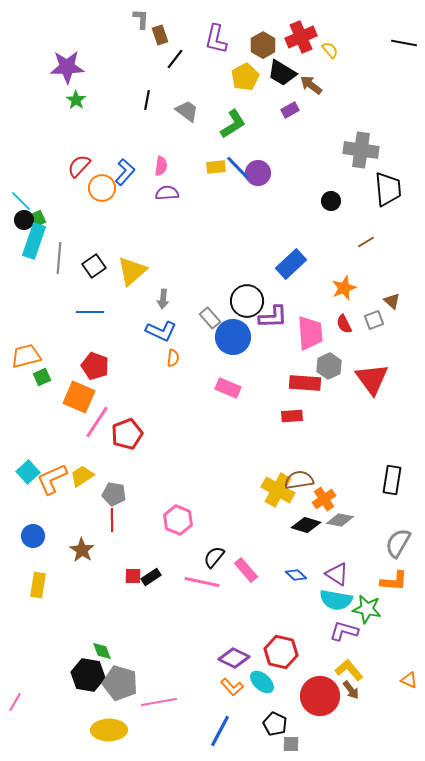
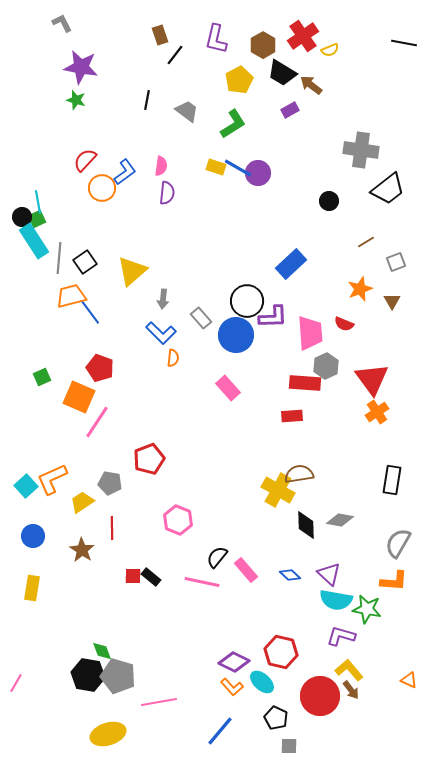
gray L-shape at (141, 19): moved 79 px left, 4 px down; rotated 30 degrees counterclockwise
red cross at (301, 37): moved 2 px right, 1 px up; rotated 12 degrees counterclockwise
yellow semicircle at (330, 50): rotated 108 degrees clockwise
black line at (175, 59): moved 4 px up
purple star at (67, 67): moved 14 px right; rotated 12 degrees clockwise
yellow pentagon at (245, 77): moved 6 px left, 3 px down
green star at (76, 100): rotated 18 degrees counterclockwise
red semicircle at (79, 166): moved 6 px right, 6 px up
yellow rectangle at (216, 167): rotated 24 degrees clockwise
blue line at (238, 168): rotated 16 degrees counterclockwise
blue L-shape at (125, 172): rotated 12 degrees clockwise
black trapezoid at (388, 189): rotated 57 degrees clockwise
purple semicircle at (167, 193): rotated 100 degrees clockwise
cyan line at (21, 201): moved 17 px right, 1 px down; rotated 35 degrees clockwise
black circle at (331, 201): moved 2 px left
black circle at (24, 220): moved 2 px left, 3 px up
cyan rectangle at (34, 241): rotated 52 degrees counterclockwise
black square at (94, 266): moved 9 px left, 4 px up
orange star at (344, 288): moved 16 px right, 1 px down
brown triangle at (392, 301): rotated 18 degrees clockwise
blue line at (90, 312): rotated 52 degrees clockwise
gray rectangle at (210, 318): moved 9 px left
gray square at (374, 320): moved 22 px right, 58 px up
red semicircle at (344, 324): rotated 42 degrees counterclockwise
blue L-shape at (161, 331): moved 2 px down; rotated 20 degrees clockwise
blue circle at (233, 337): moved 3 px right, 2 px up
orange trapezoid at (26, 356): moved 45 px right, 60 px up
red pentagon at (95, 366): moved 5 px right, 2 px down
gray hexagon at (329, 366): moved 3 px left
pink rectangle at (228, 388): rotated 25 degrees clockwise
red pentagon at (127, 434): moved 22 px right, 25 px down
cyan square at (28, 472): moved 2 px left, 14 px down
yellow trapezoid at (82, 476): moved 26 px down
brown semicircle at (299, 480): moved 6 px up
gray pentagon at (114, 494): moved 4 px left, 11 px up
orange cross at (324, 499): moved 53 px right, 87 px up
red line at (112, 520): moved 8 px down
black diamond at (306, 525): rotated 72 degrees clockwise
black semicircle at (214, 557): moved 3 px right
purple triangle at (337, 574): moved 8 px left; rotated 10 degrees clockwise
blue diamond at (296, 575): moved 6 px left
black rectangle at (151, 577): rotated 72 degrees clockwise
yellow rectangle at (38, 585): moved 6 px left, 3 px down
purple L-shape at (344, 631): moved 3 px left, 5 px down
purple diamond at (234, 658): moved 4 px down
gray pentagon at (120, 683): moved 2 px left, 7 px up
pink line at (15, 702): moved 1 px right, 19 px up
black pentagon at (275, 724): moved 1 px right, 6 px up
yellow ellipse at (109, 730): moved 1 px left, 4 px down; rotated 16 degrees counterclockwise
blue line at (220, 731): rotated 12 degrees clockwise
gray square at (291, 744): moved 2 px left, 2 px down
